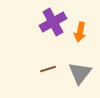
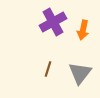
orange arrow: moved 3 px right, 2 px up
brown line: rotated 56 degrees counterclockwise
